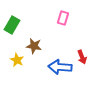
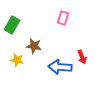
yellow star: rotated 16 degrees counterclockwise
